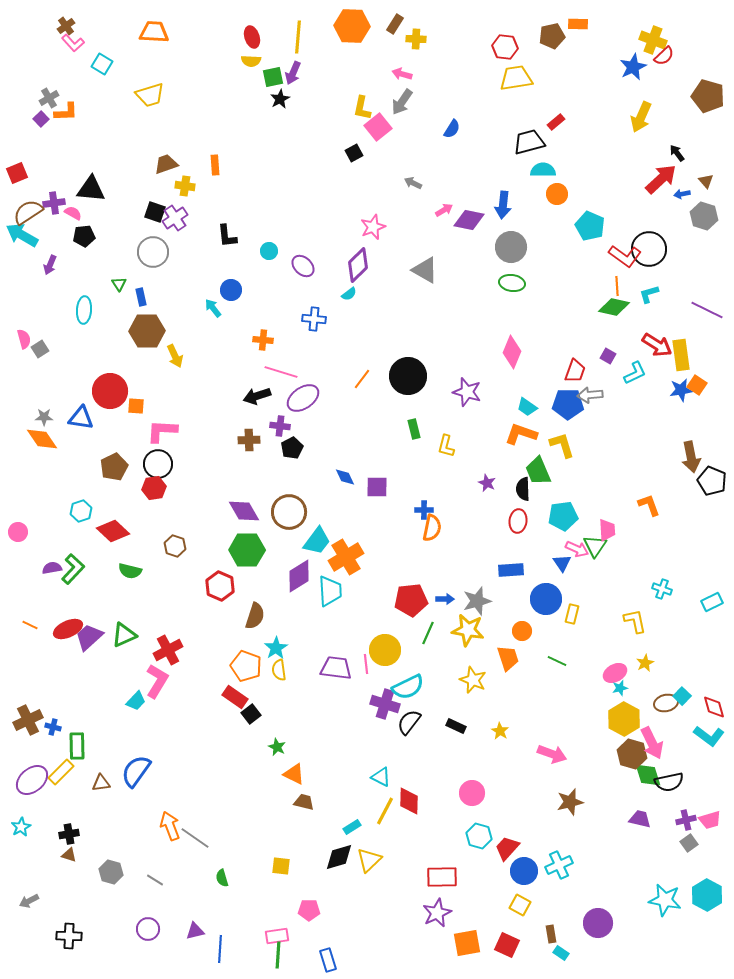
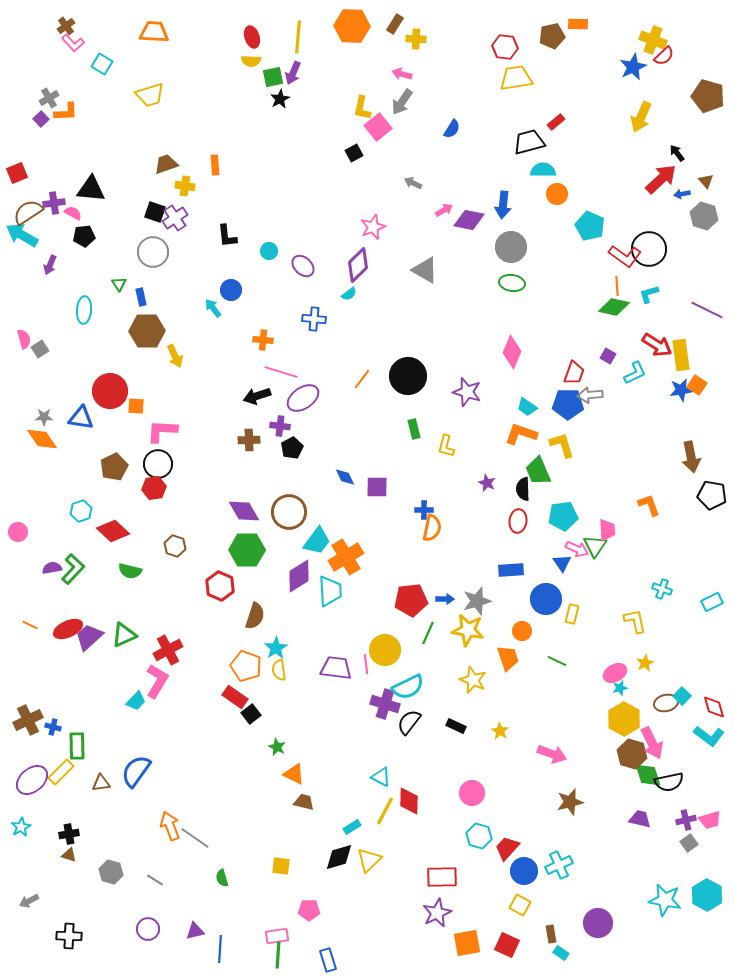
red trapezoid at (575, 371): moved 1 px left, 2 px down
black pentagon at (712, 481): moved 14 px down; rotated 12 degrees counterclockwise
